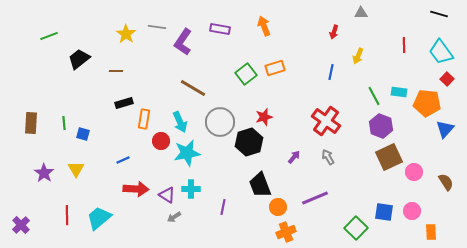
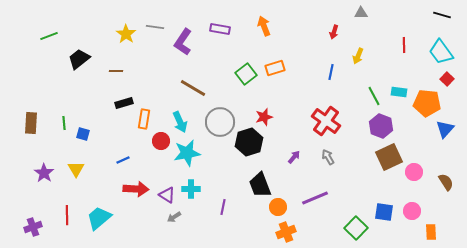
black line at (439, 14): moved 3 px right, 1 px down
gray line at (157, 27): moved 2 px left
purple cross at (21, 225): moved 12 px right, 2 px down; rotated 24 degrees clockwise
